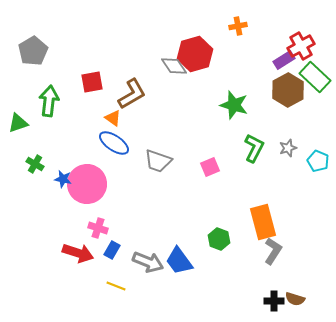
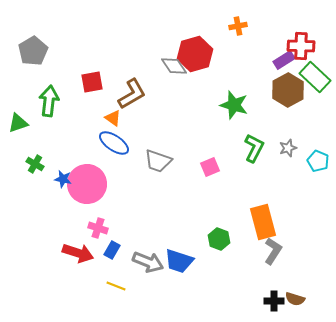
red cross: rotated 32 degrees clockwise
blue trapezoid: rotated 36 degrees counterclockwise
